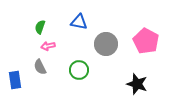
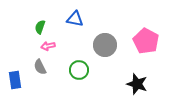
blue triangle: moved 4 px left, 3 px up
gray circle: moved 1 px left, 1 px down
